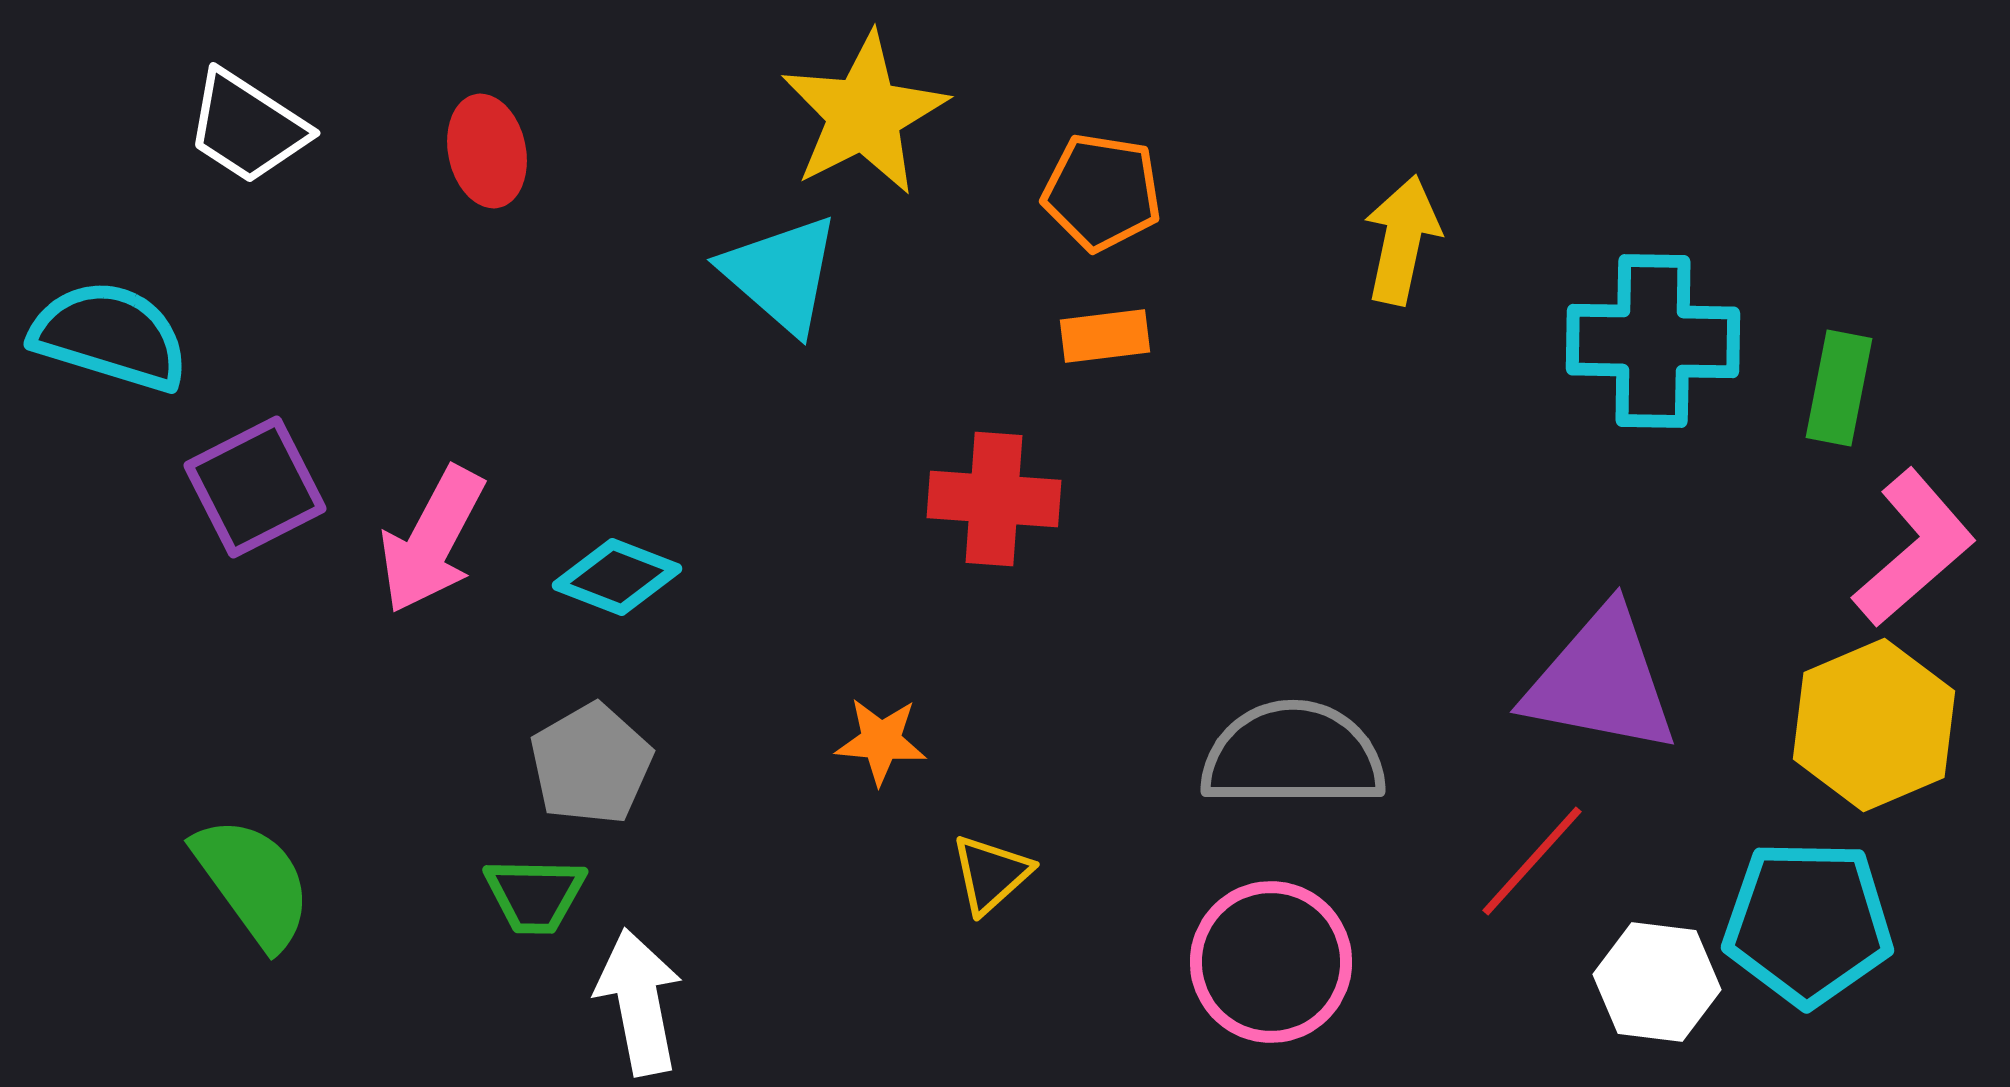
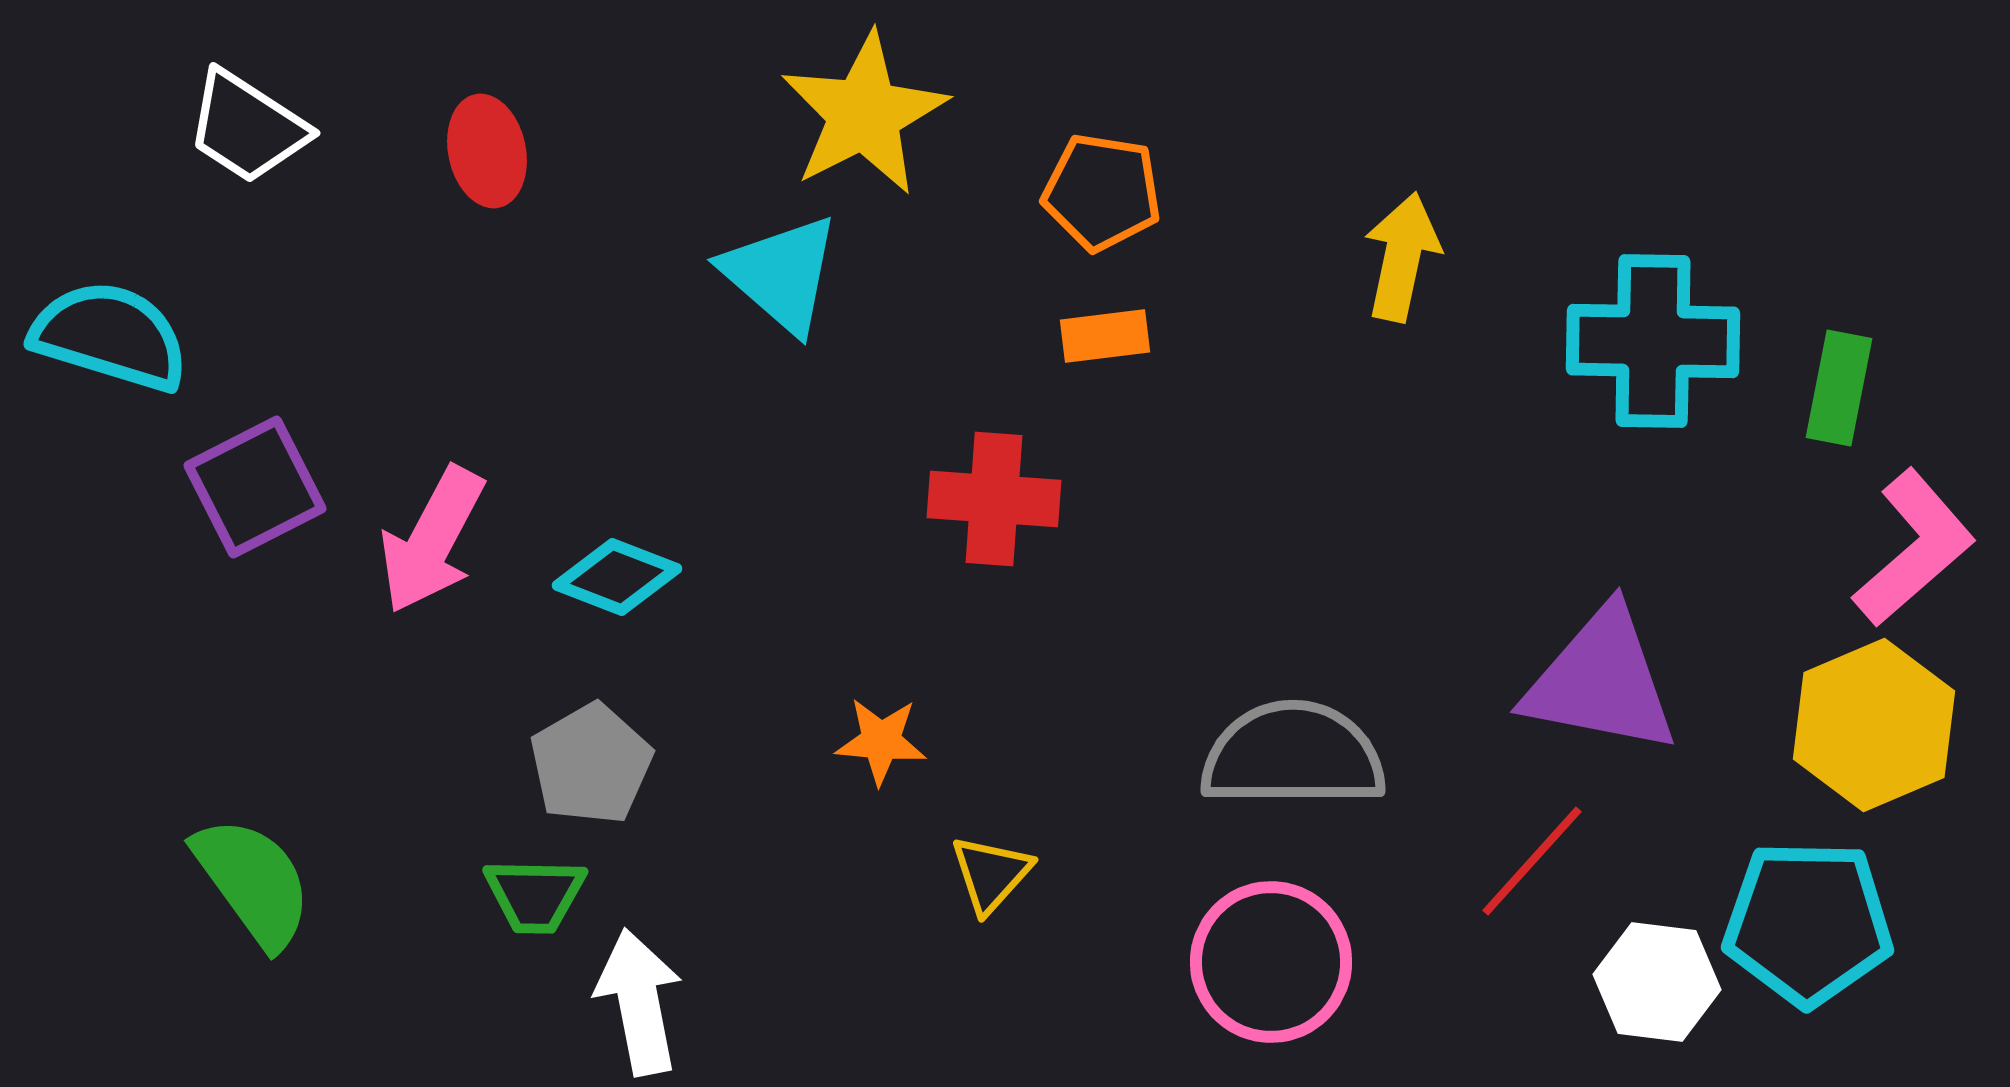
yellow arrow: moved 17 px down
yellow triangle: rotated 6 degrees counterclockwise
